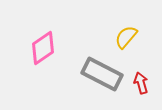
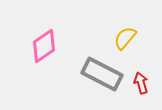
yellow semicircle: moved 1 px left, 1 px down
pink diamond: moved 1 px right, 2 px up
